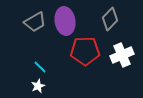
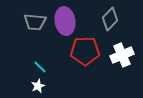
gray trapezoid: rotated 35 degrees clockwise
